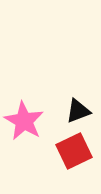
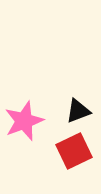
pink star: rotated 21 degrees clockwise
